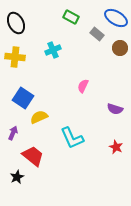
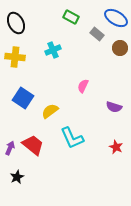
purple semicircle: moved 1 px left, 2 px up
yellow semicircle: moved 11 px right, 6 px up; rotated 12 degrees counterclockwise
purple arrow: moved 3 px left, 15 px down
red trapezoid: moved 11 px up
